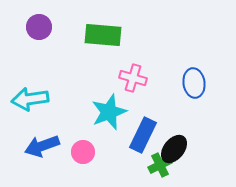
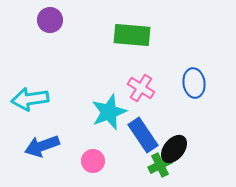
purple circle: moved 11 px right, 7 px up
green rectangle: moved 29 px right
pink cross: moved 8 px right, 10 px down; rotated 16 degrees clockwise
blue rectangle: rotated 60 degrees counterclockwise
pink circle: moved 10 px right, 9 px down
